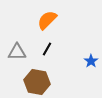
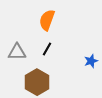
orange semicircle: rotated 25 degrees counterclockwise
blue star: rotated 16 degrees clockwise
brown hexagon: rotated 20 degrees clockwise
